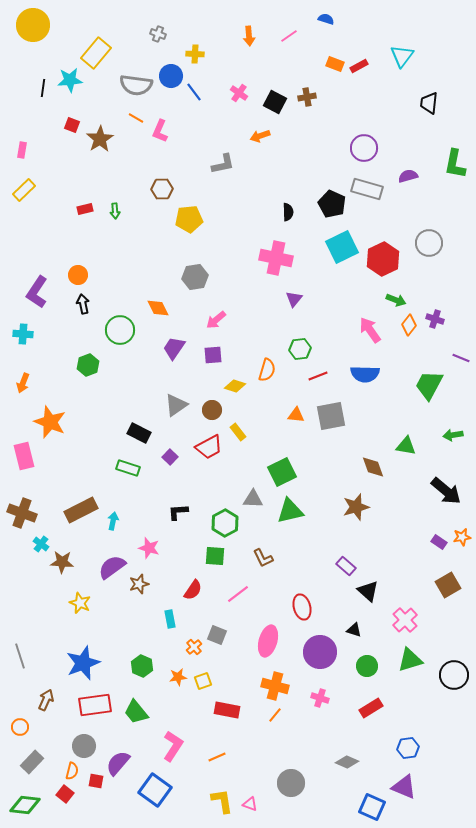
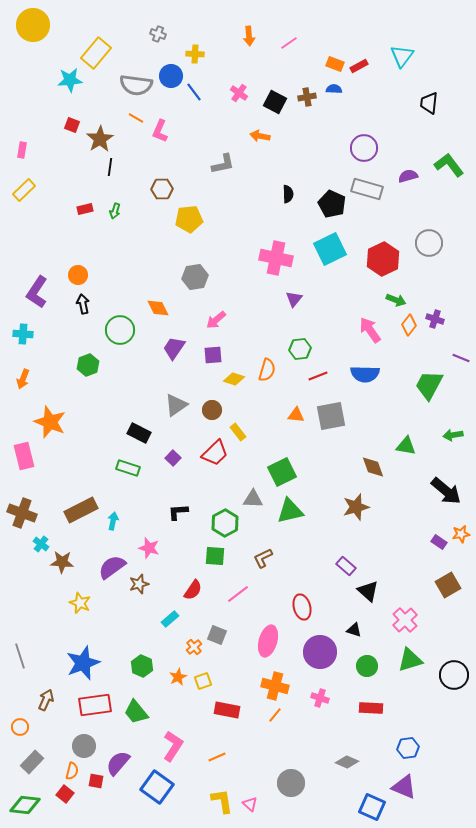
blue semicircle at (326, 19): moved 8 px right, 70 px down; rotated 14 degrees counterclockwise
pink line at (289, 36): moved 7 px down
black line at (43, 88): moved 67 px right, 79 px down
orange arrow at (260, 136): rotated 30 degrees clockwise
green L-shape at (455, 164): moved 6 px left, 1 px down; rotated 132 degrees clockwise
green arrow at (115, 211): rotated 21 degrees clockwise
black semicircle at (288, 212): moved 18 px up
cyan square at (342, 247): moved 12 px left, 2 px down
orange arrow at (23, 383): moved 4 px up
yellow diamond at (235, 386): moved 1 px left, 7 px up
red trapezoid at (209, 447): moved 6 px right, 6 px down; rotated 16 degrees counterclockwise
purple square at (170, 457): moved 3 px right, 1 px down
orange star at (462, 537): moved 1 px left, 3 px up
brown L-shape at (263, 558): rotated 90 degrees clockwise
cyan rectangle at (170, 619): rotated 60 degrees clockwise
orange star at (178, 677): rotated 18 degrees counterclockwise
red rectangle at (371, 708): rotated 35 degrees clockwise
blue square at (155, 790): moved 2 px right, 3 px up
pink triangle at (250, 804): rotated 21 degrees clockwise
